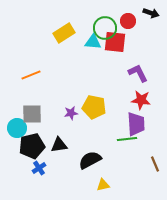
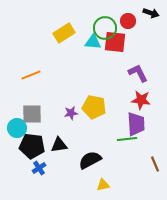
black pentagon: rotated 20 degrees clockwise
